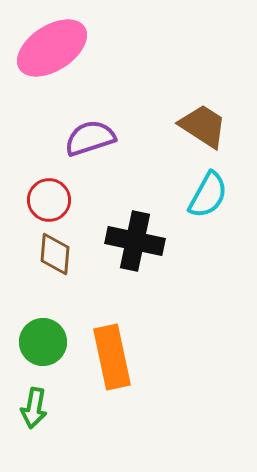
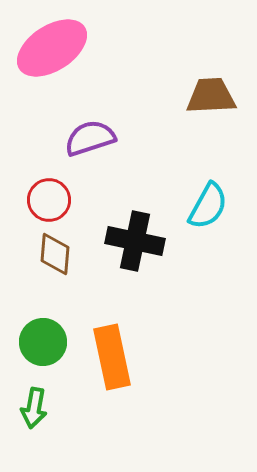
brown trapezoid: moved 8 px right, 30 px up; rotated 36 degrees counterclockwise
cyan semicircle: moved 11 px down
